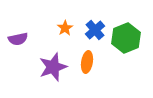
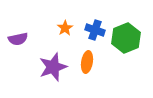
blue cross: rotated 30 degrees counterclockwise
